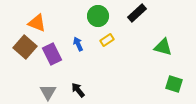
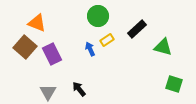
black rectangle: moved 16 px down
blue arrow: moved 12 px right, 5 px down
black arrow: moved 1 px right, 1 px up
